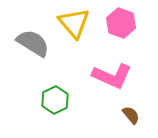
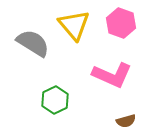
yellow triangle: moved 2 px down
pink L-shape: moved 1 px up
brown semicircle: moved 5 px left, 6 px down; rotated 114 degrees clockwise
